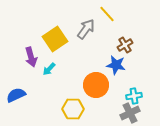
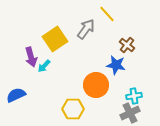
brown cross: moved 2 px right; rotated 21 degrees counterclockwise
cyan arrow: moved 5 px left, 3 px up
